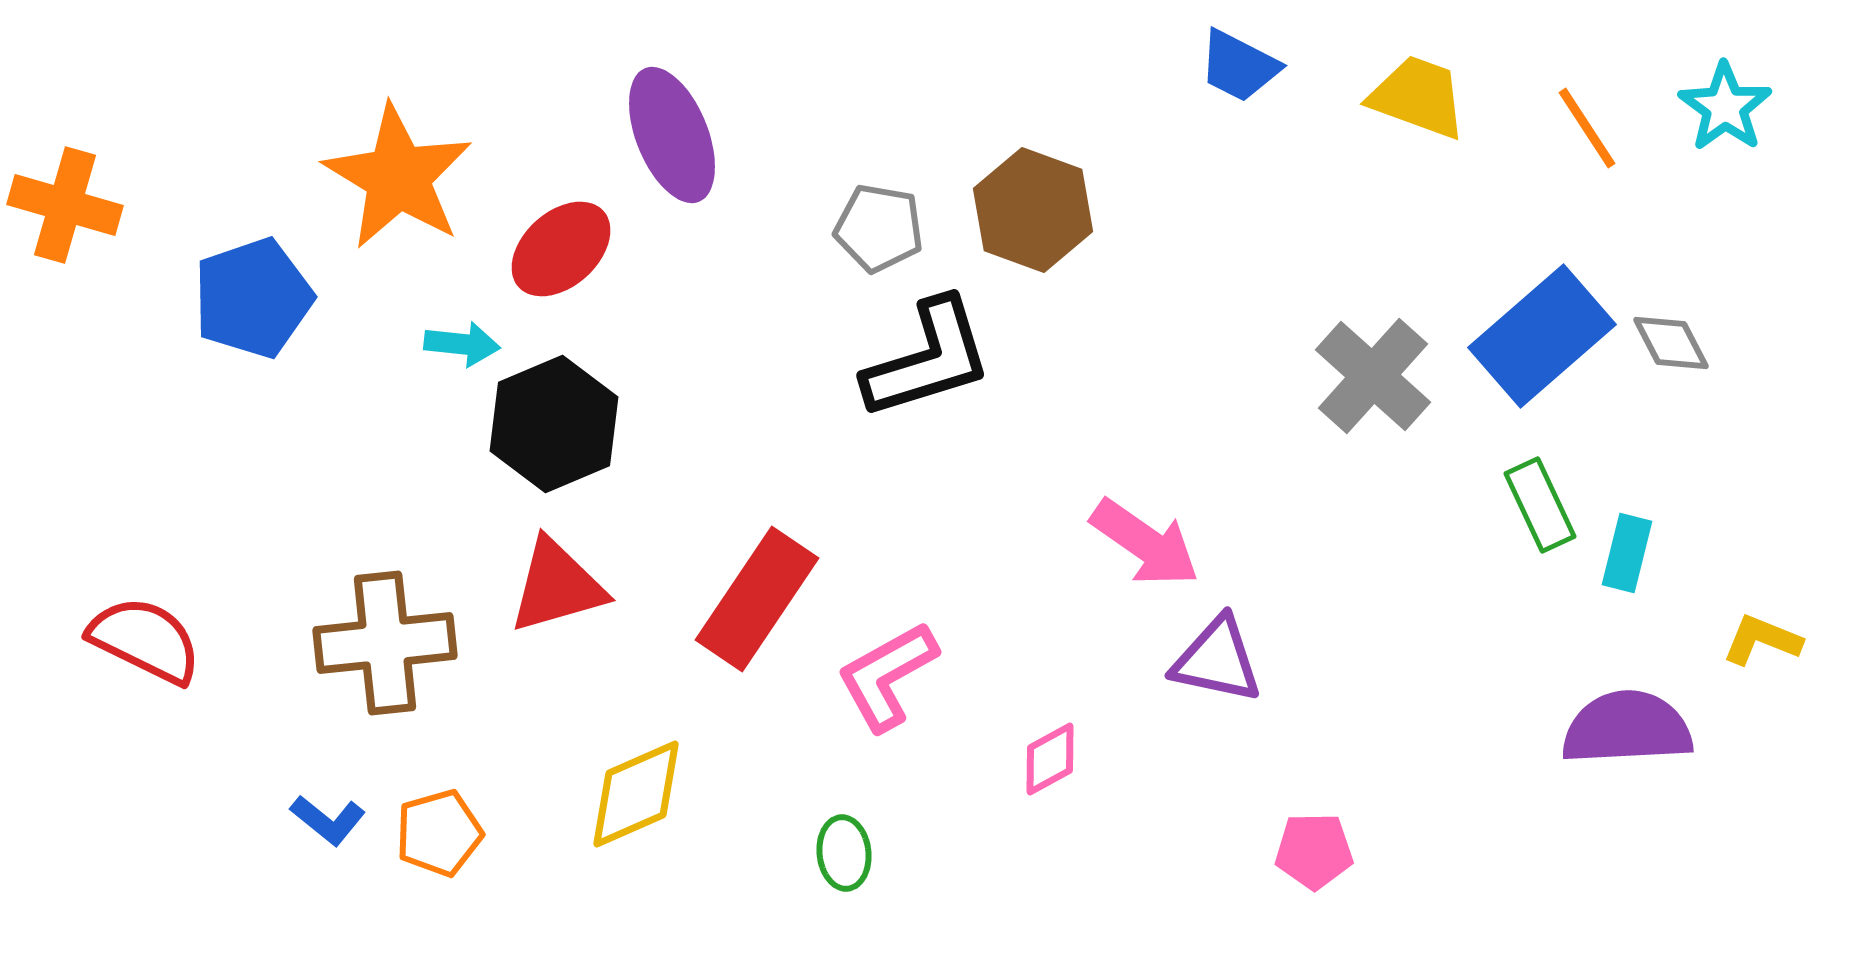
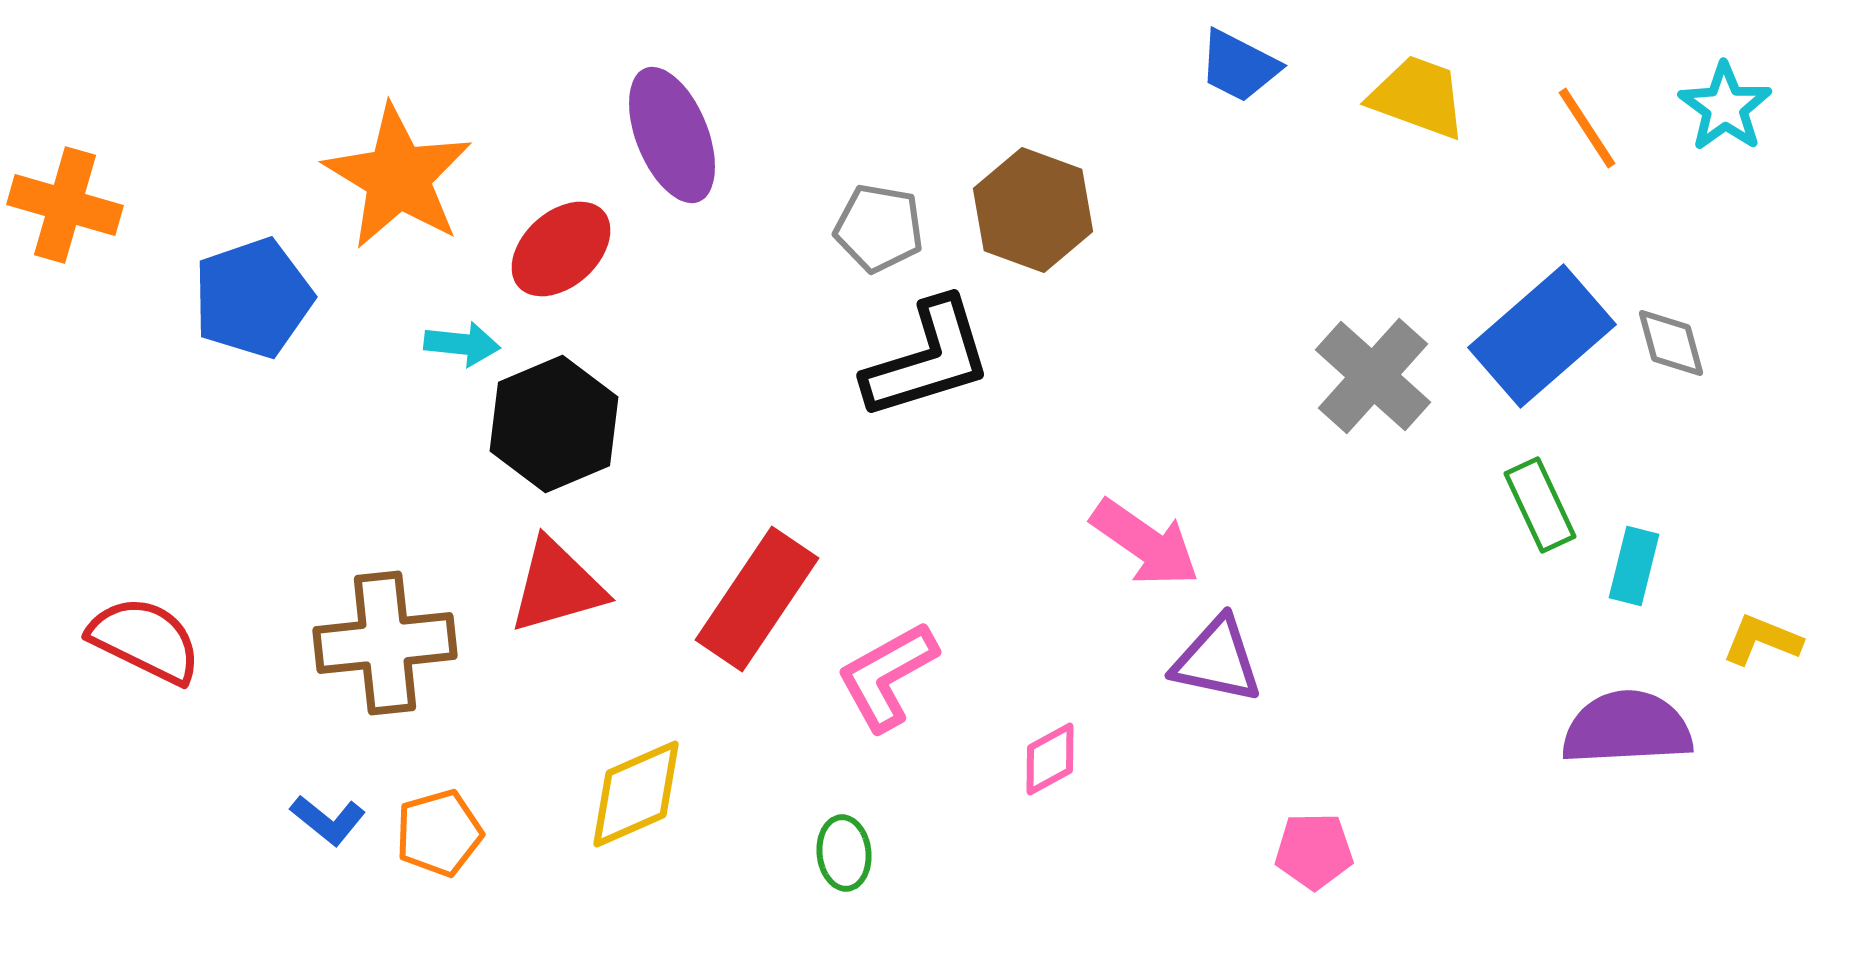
gray diamond: rotated 12 degrees clockwise
cyan rectangle: moved 7 px right, 13 px down
